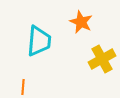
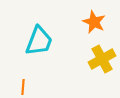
orange star: moved 13 px right
cyan trapezoid: rotated 16 degrees clockwise
